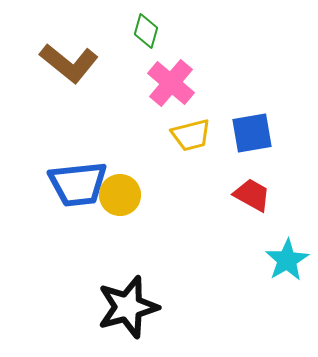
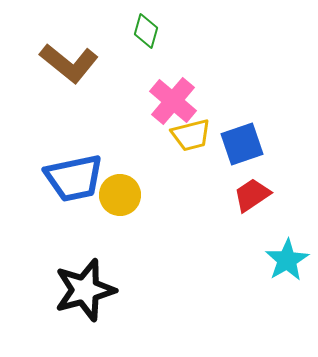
pink cross: moved 2 px right, 18 px down
blue square: moved 10 px left, 11 px down; rotated 9 degrees counterclockwise
blue trapezoid: moved 4 px left, 6 px up; rotated 6 degrees counterclockwise
red trapezoid: rotated 63 degrees counterclockwise
black star: moved 43 px left, 17 px up
